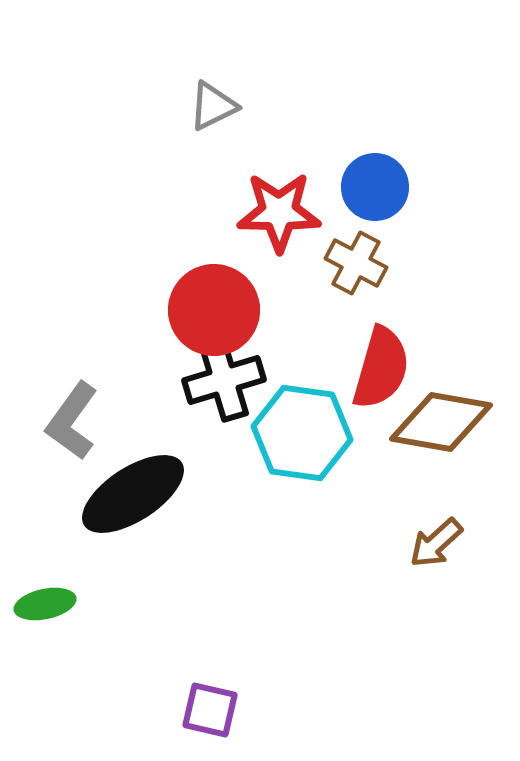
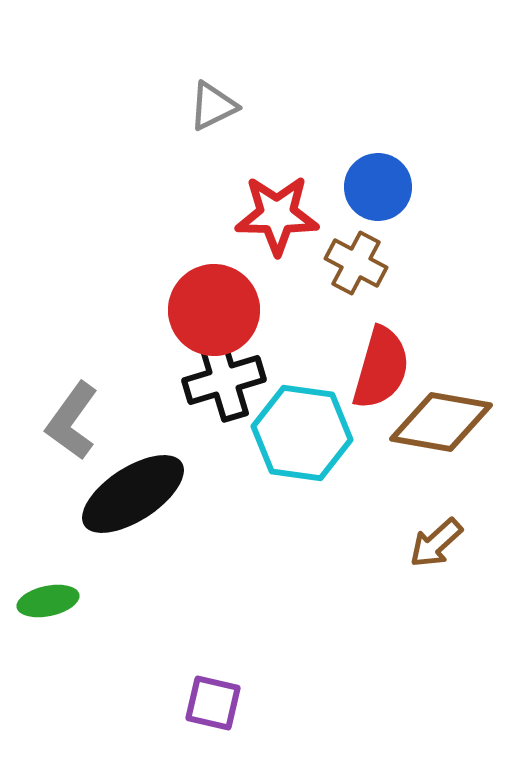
blue circle: moved 3 px right
red star: moved 2 px left, 3 px down
green ellipse: moved 3 px right, 3 px up
purple square: moved 3 px right, 7 px up
